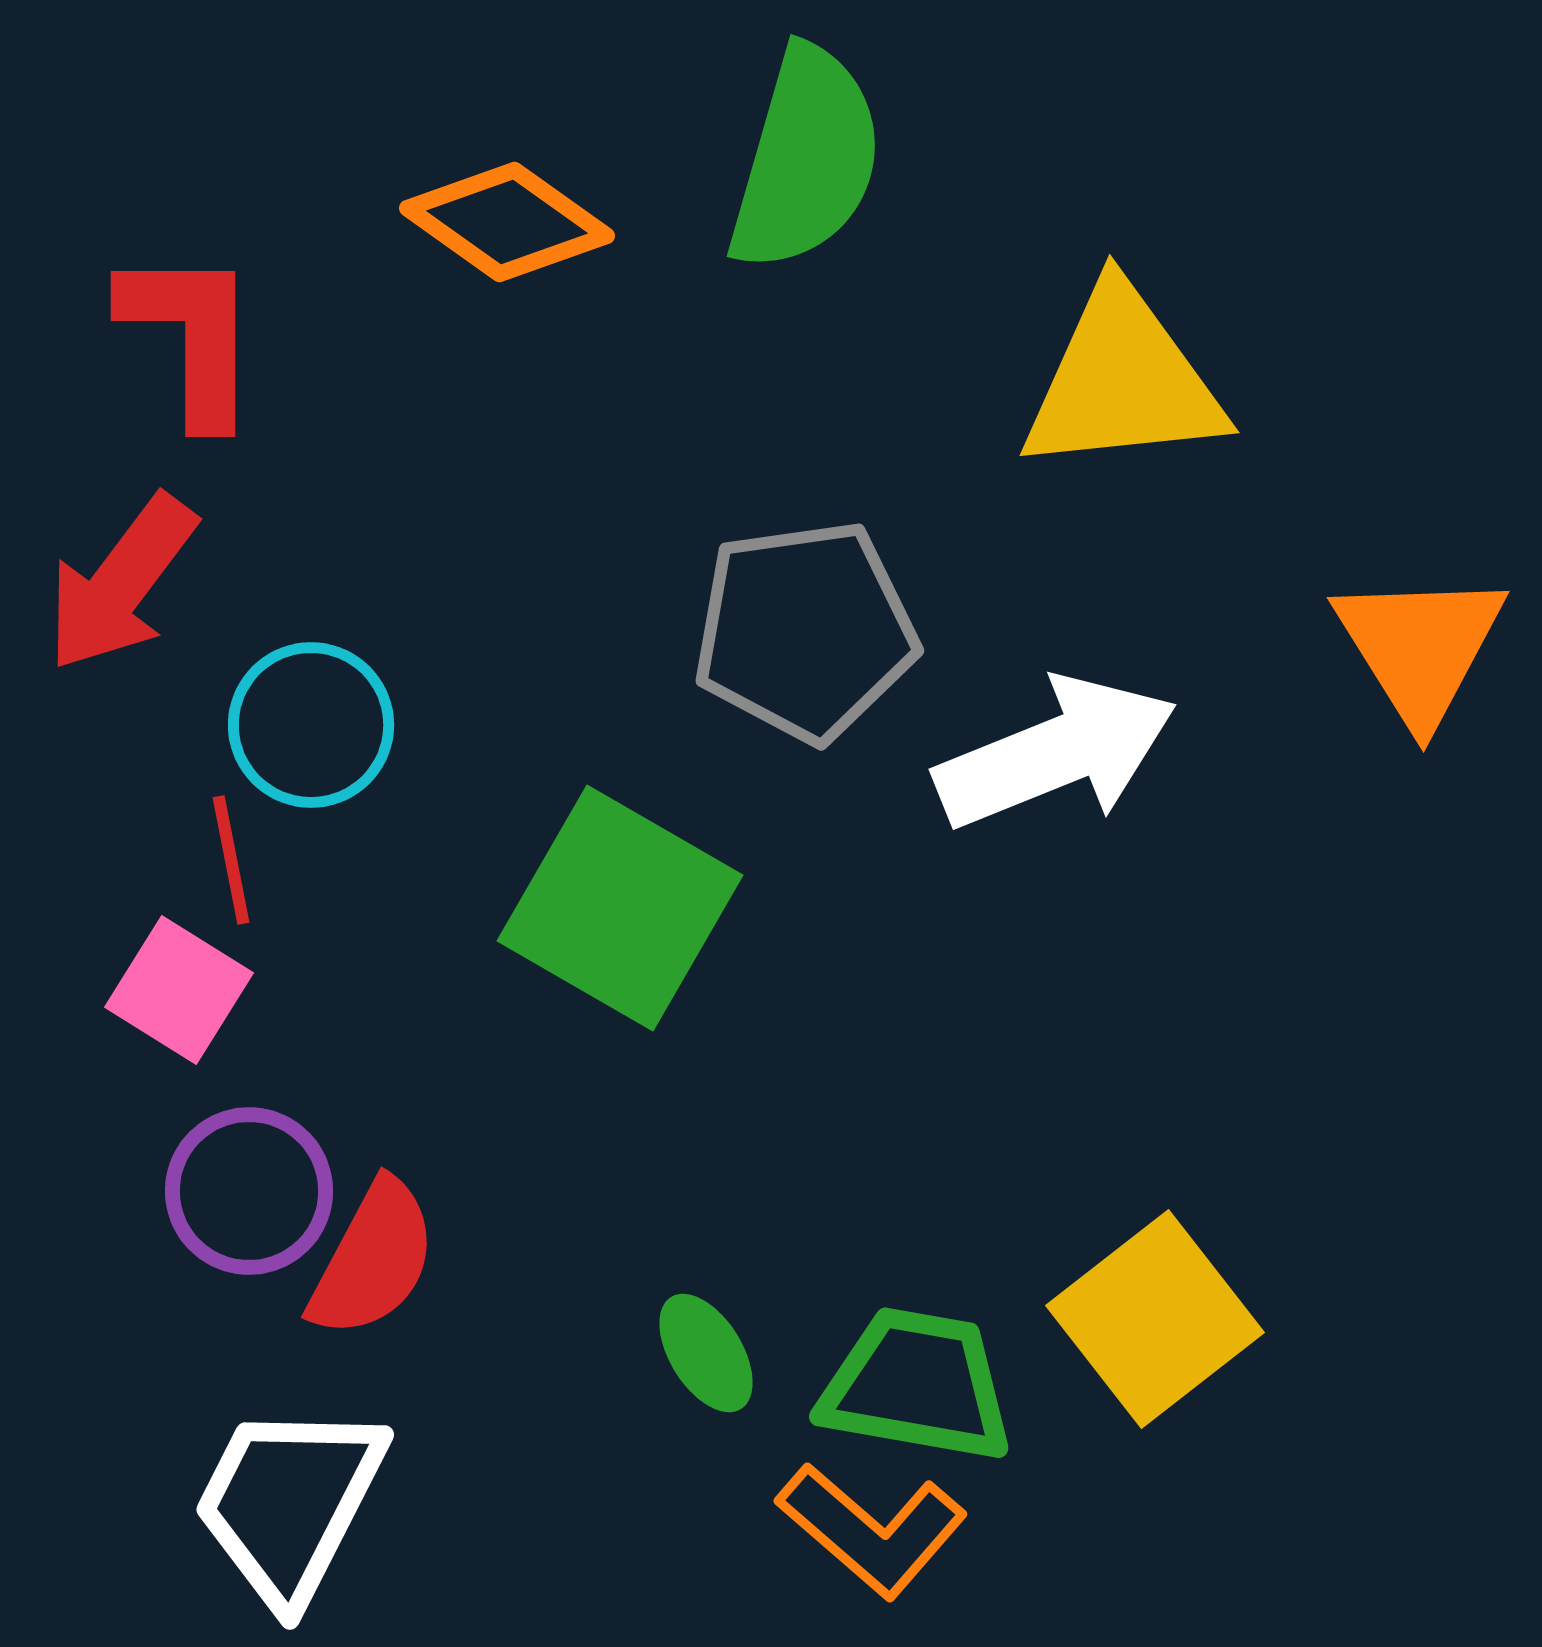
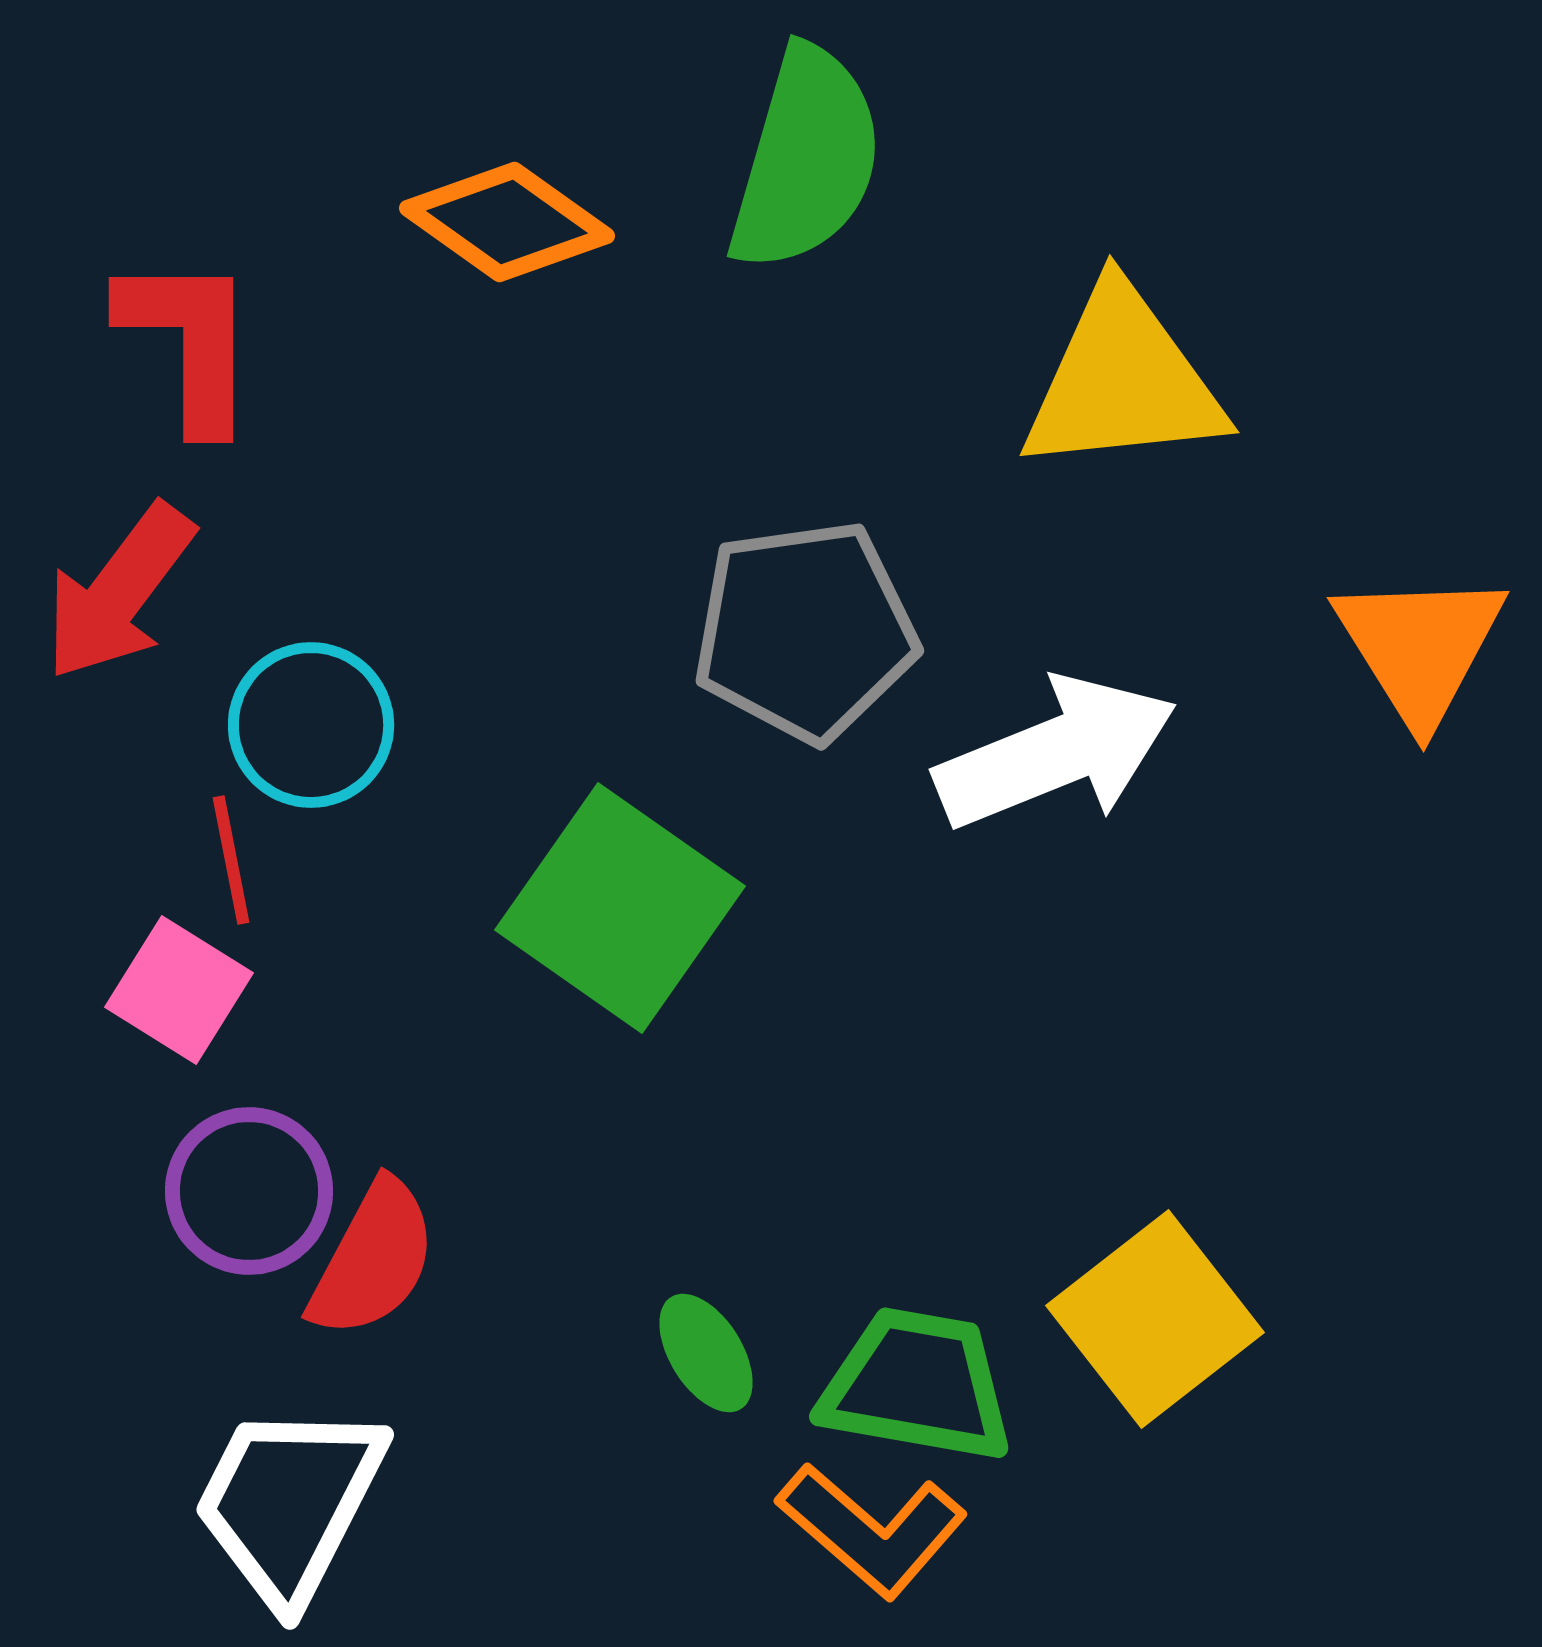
red L-shape: moved 2 px left, 6 px down
red arrow: moved 2 px left, 9 px down
green square: rotated 5 degrees clockwise
